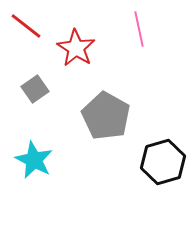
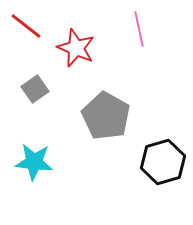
red star: rotated 9 degrees counterclockwise
cyan star: moved 2 px down; rotated 21 degrees counterclockwise
